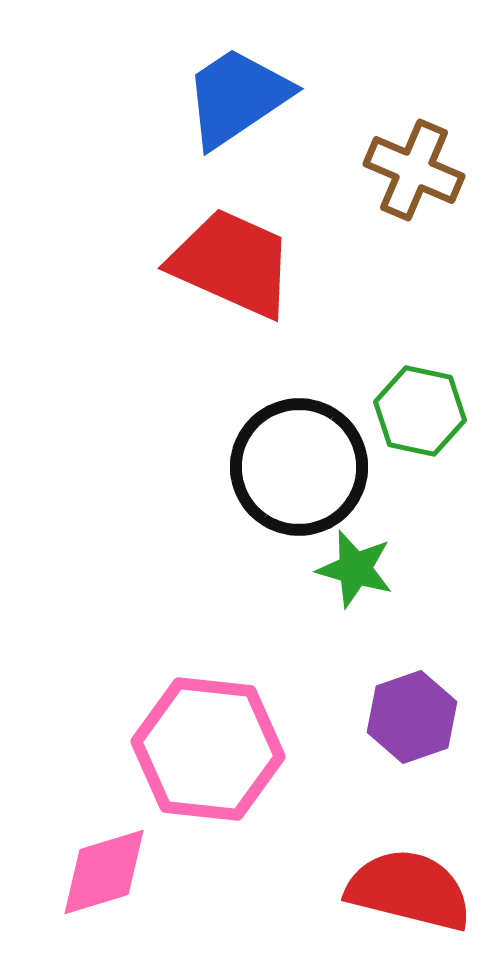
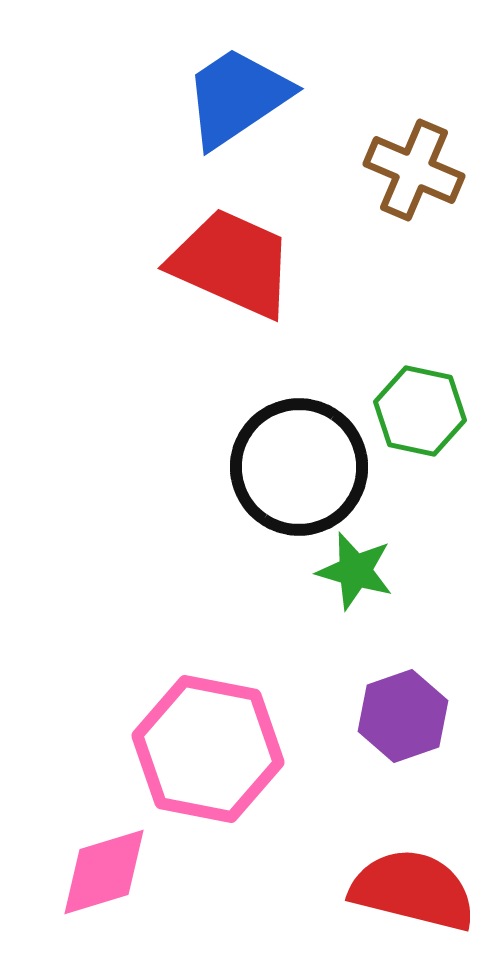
green star: moved 2 px down
purple hexagon: moved 9 px left, 1 px up
pink hexagon: rotated 5 degrees clockwise
red semicircle: moved 4 px right
